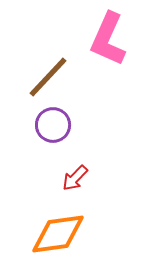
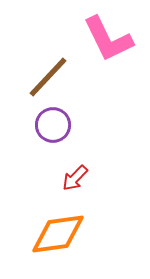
pink L-shape: rotated 50 degrees counterclockwise
